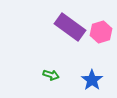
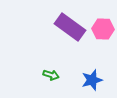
pink hexagon: moved 2 px right, 3 px up; rotated 20 degrees clockwise
blue star: rotated 20 degrees clockwise
